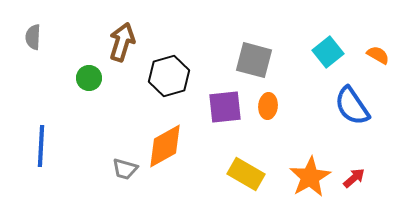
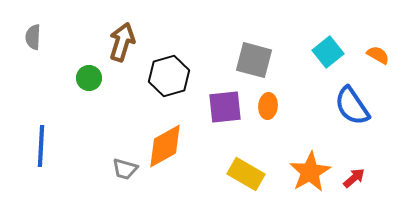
orange star: moved 5 px up
